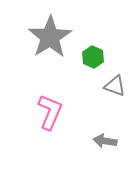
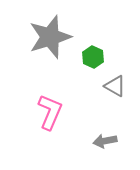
gray star: rotated 15 degrees clockwise
gray triangle: rotated 10 degrees clockwise
gray arrow: rotated 20 degrees counterclockwise
